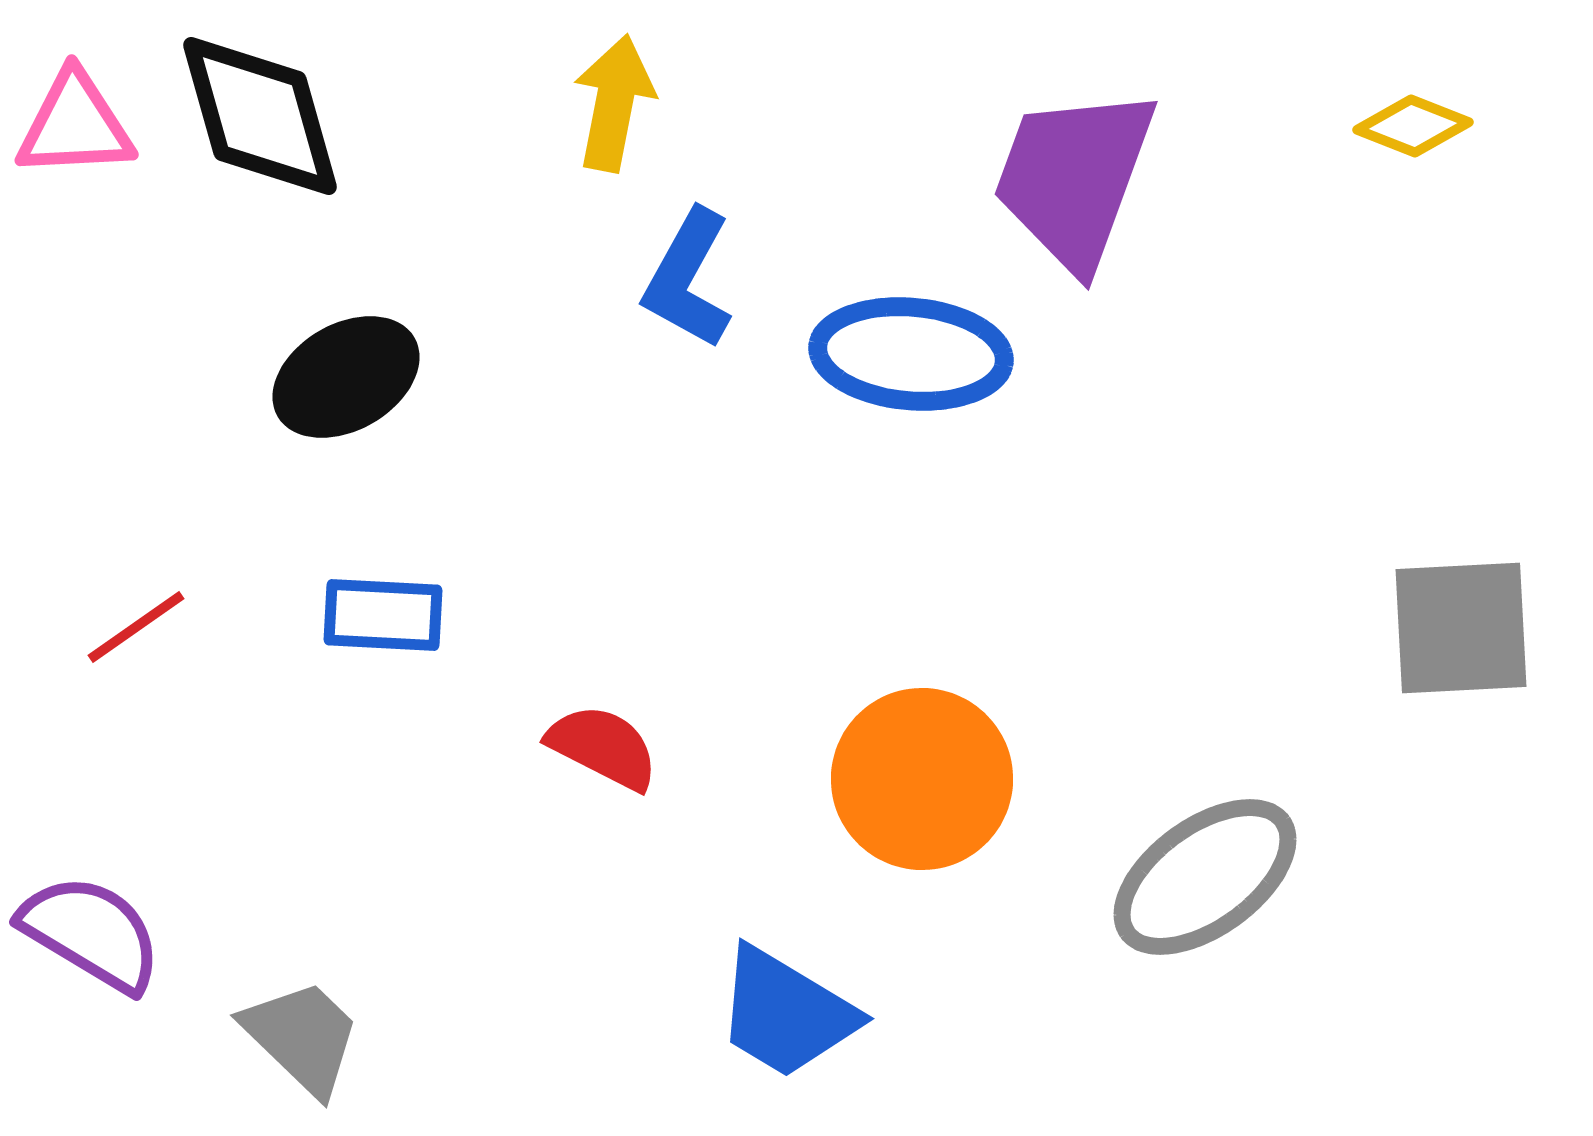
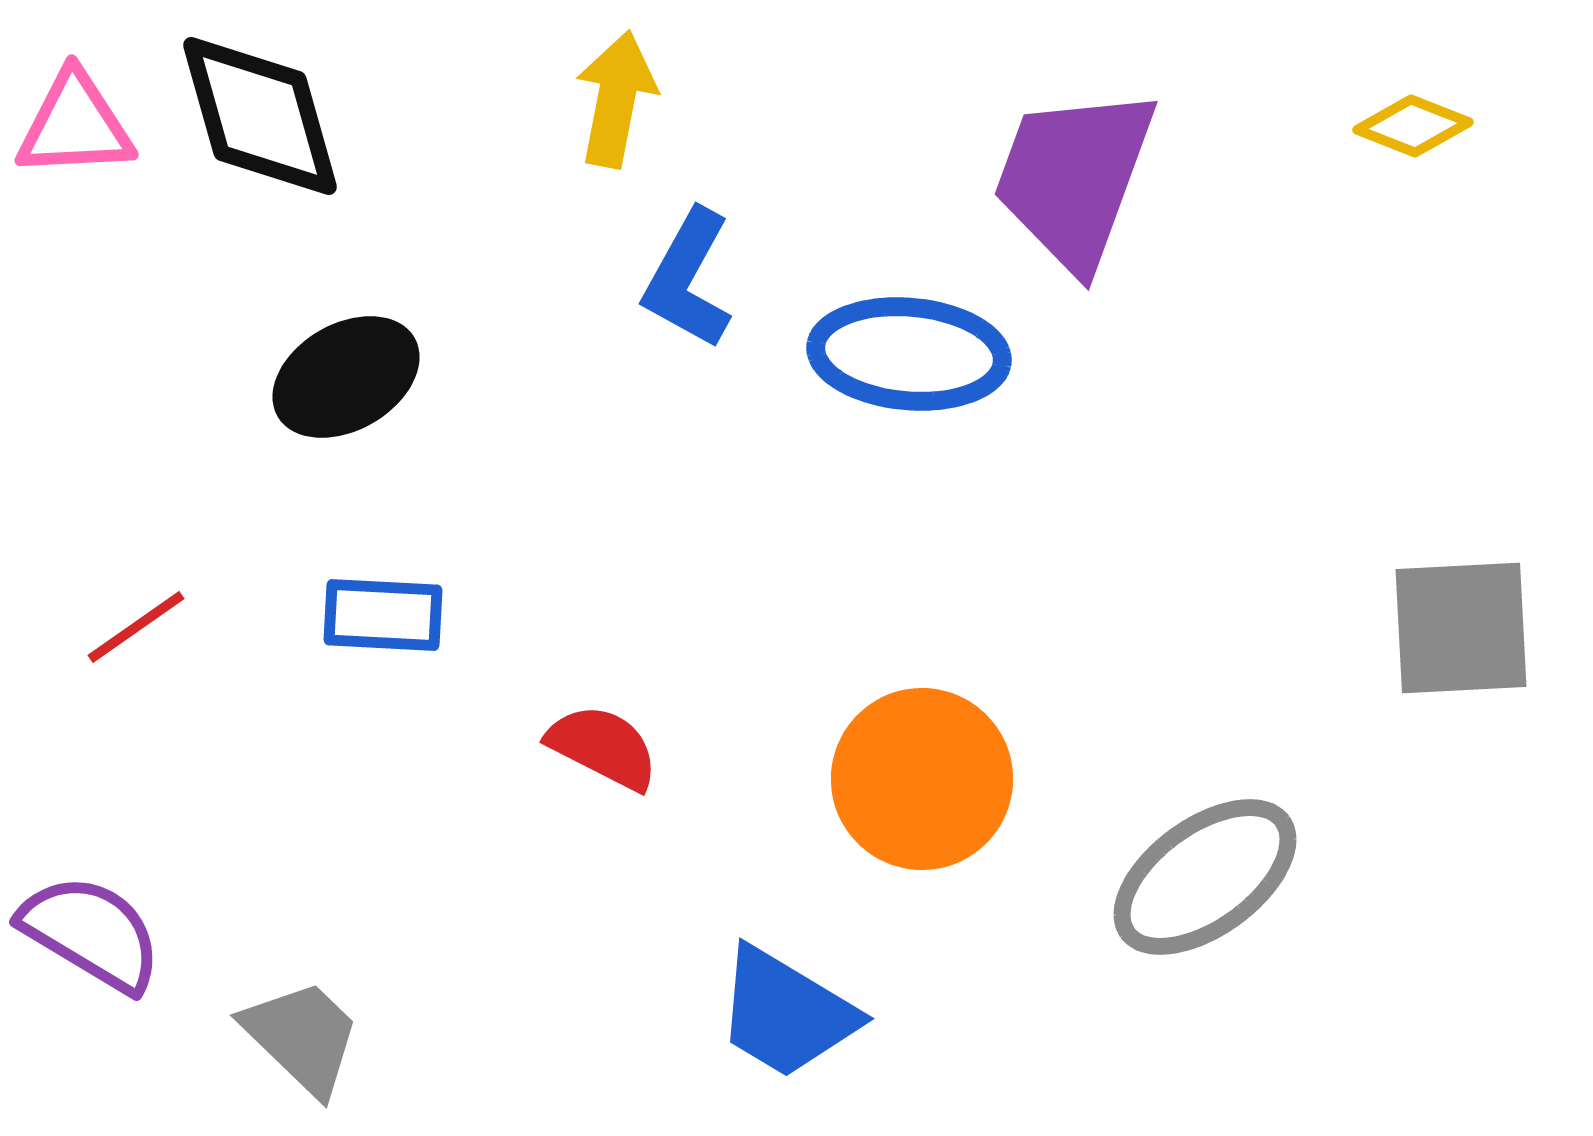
yellow arrow: moved 2 px right, 4 px up
blue ellipse: moved 2 px left
